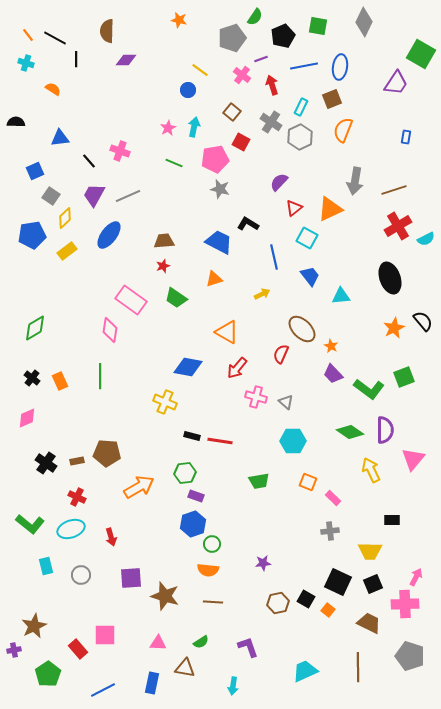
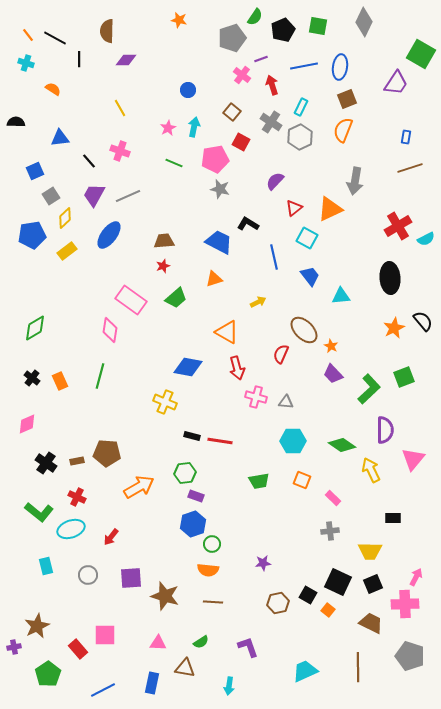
black pentagon at (283, 36): moved 6 px up
black line at (76, 59): moved 3 px right
yellow line at (200, 70): moved 80 px left, 38 px down; rotated 24 degrees clockwise
brown square at (332, 99): moved 15 px right
purple semicircle at (279, 182): moved 4 px left, 1 px up
brown line at (394, 190): moved 16 px right, 22 px up
gray square at (51, 196): rotated 24 degrees clockwise
black ellipse at (390, 278): rotated 16 degrees clockwise
yellow arrow at (262, 294): moved 4 px left, 8 px down
green trapezoid at (176, 298): rotated 75 degrees counterclockwise
brown ellipse at (302, 329): moved 2 px right, 1 px down
red arrow at (237, 368): rotated 55 degrees counterclockwise
green line at (100, 376): rotated 15 degrees clockwise
green L-shape at (369, 389): rotated 80 degrees counterclockwise
gray triangle at (286, 402): rotated 35 degrees counterclockwise
pink diamond at (27, 418): moved 6 px down
green diamond at (350, 432): moved 8 px left, 13 px down
orange square at (308, 482): moved 6 px left, 2 px up
black rectangle at (392, 520): moved 1 px right, 2 px up
green L-shape at (30, 524): moved 9 px right, 12 px up
red arrow at (111, 537): rotated 54 degrees clockwise
gray circle at (81, 575): moved 7 px right
black square at (306, 599): moved 2 px right, 4 px up
brown trapezoid at (369, 623): moved 2 px right
brown star at (34, 626): moved 3 px right
purple cross at (14, 650): moved 3 px up
cyan arrow at (233, 686): moved 4 px left
